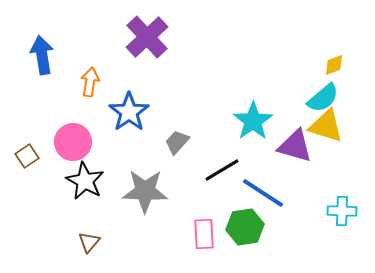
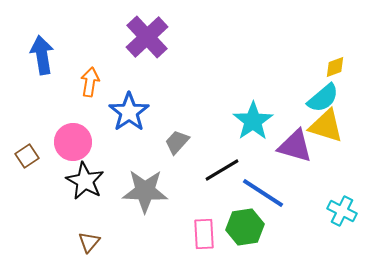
yellow diamond: moved 1 px right, 2 px down
cyan cross: rotated 24 degrees clockwise
